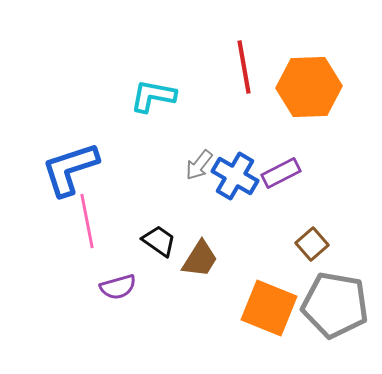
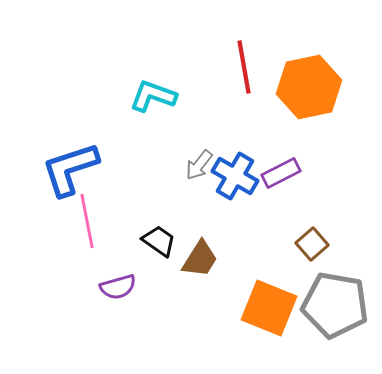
orange hexagon: rotated 10 degrees counterclockwise
cyan L-shape: rotated 9 degrees clockwise
